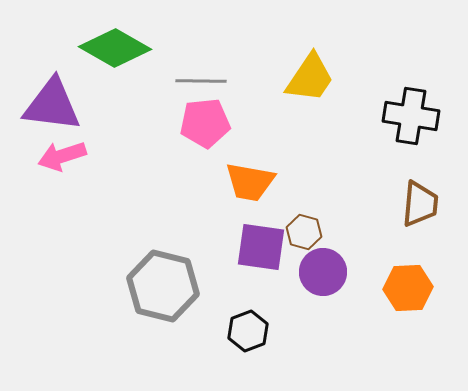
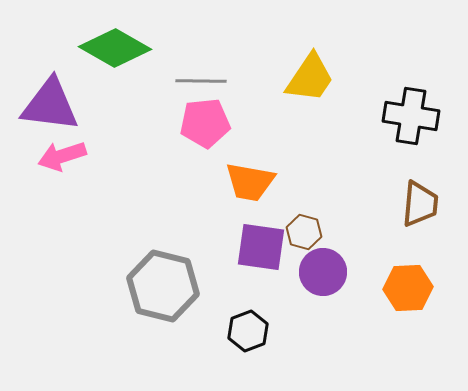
purple triangle: moved 2 px left
